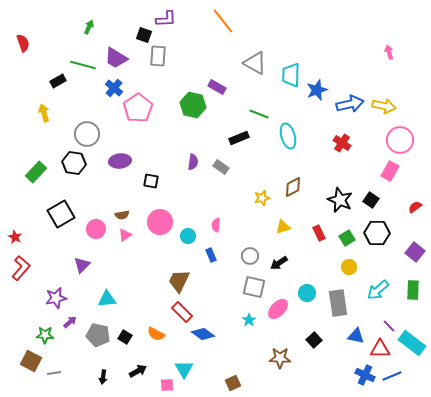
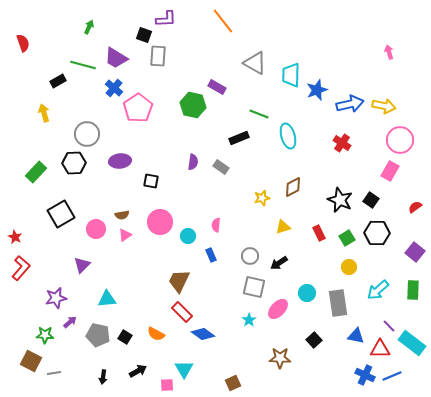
black hexagon at (74, 163): rotated 10 degrees counterclockwise
